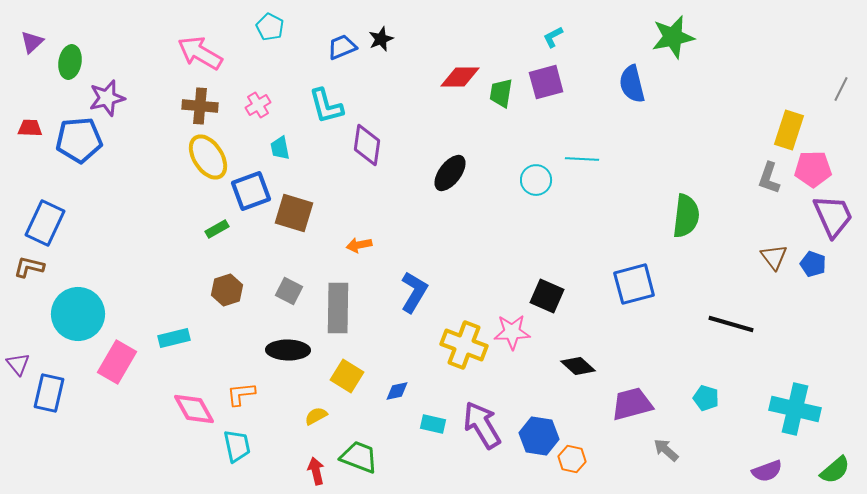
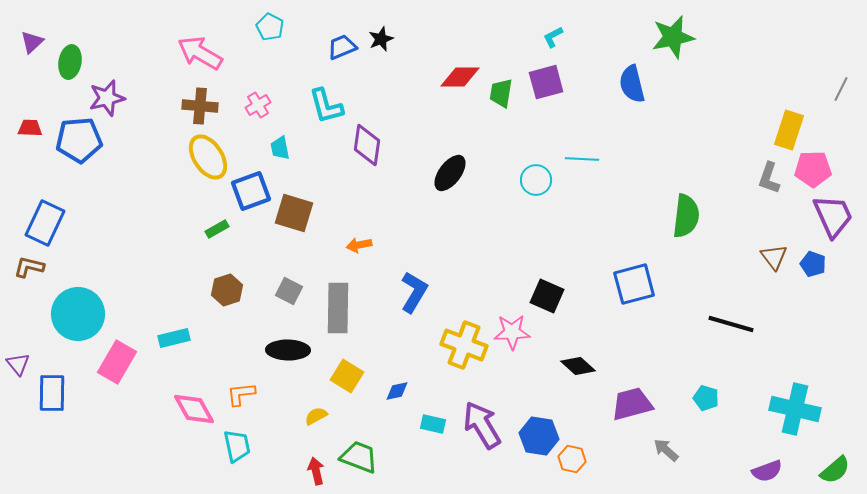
blue rectangle at (49, 393): moved 3 px right; rotated 12 degrees counterclockwise
